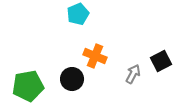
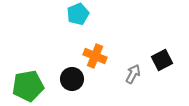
black square: moved 1 px right, 1 px up
